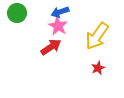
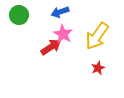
green circle: moved 2 px right, 2 px down
pink star: moved 5 px right, 8 px down
